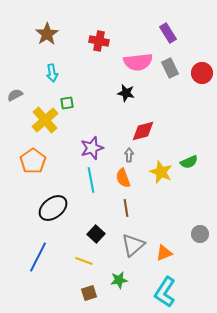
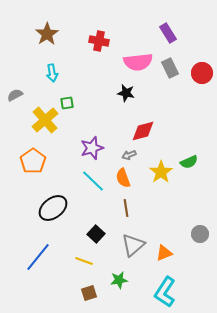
gray arrow: rotated 112 degrees counterclockwise
yellow star: rotated 15 degrees clockwise
cyan line: moved 2 px right, 1 px down; rotated 35 degrees counterclockwise
blue line: rotated 12 degrees clockwise
